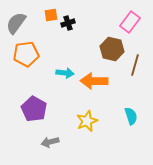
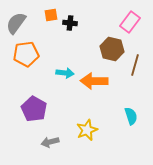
black cross: moved 2 px right; rotated 24 degrees clockwise
yellow star: moved 9 px down
